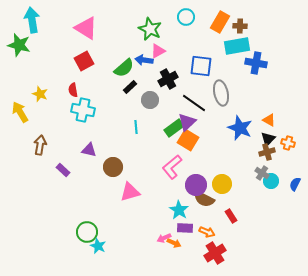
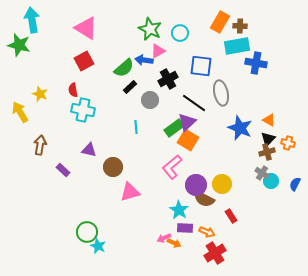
cyan circle at (186, 17): moved 6 px left, 16 px down
